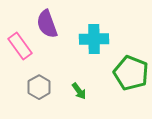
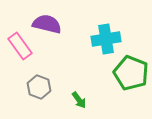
purple semicircle: rotated 124 degrees clockwise
cyan cross: moved 12 px right; rotated 8 degrees counterclockwise
gray hexagon: rotated 10 degrees counterclockwise
green arrow: moved 9 px down
